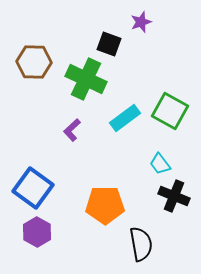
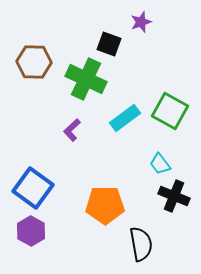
purple hexagon: moved 6 px left, 1 px up
